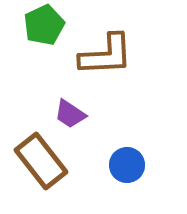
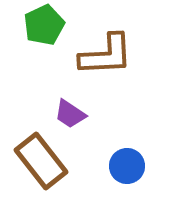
blue circle: moved 1 px down
